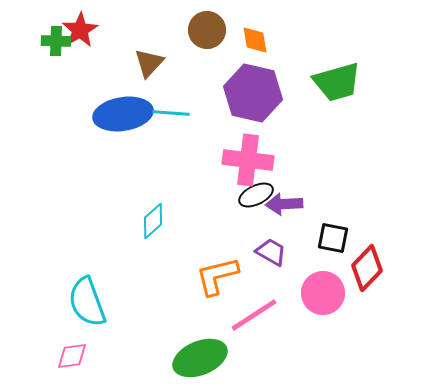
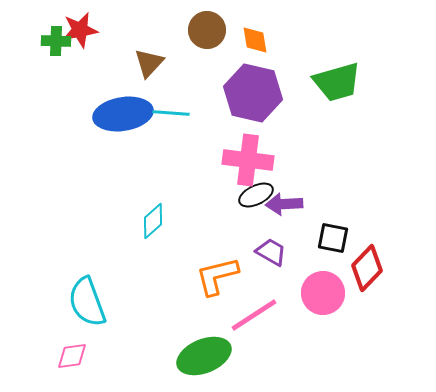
red star: rotated 21 degrees clockwise
green ellipse: moved 4 px right, 2 px up
